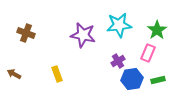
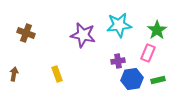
purple cross: rotated 24 degrees clockwise
brown arrow: rotated 72 degrees clockwise
